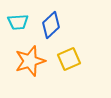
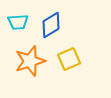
blue diamond: rotated 12 degrees clockwise
